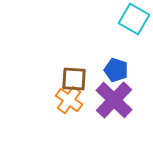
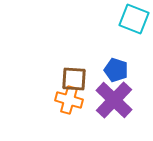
cyan square: rotated 8 degrees counterclockwise
orange cross: rotated 20 degrees counterclockwise
